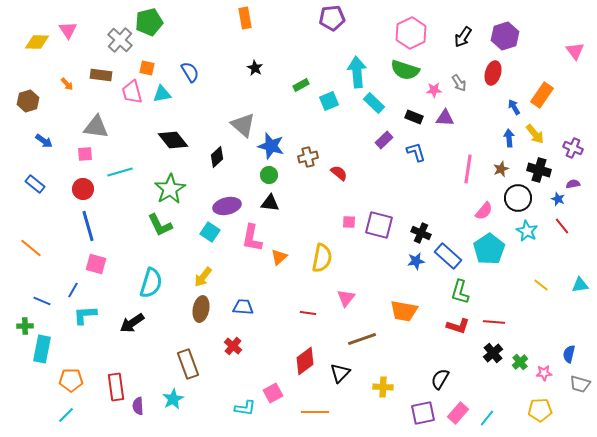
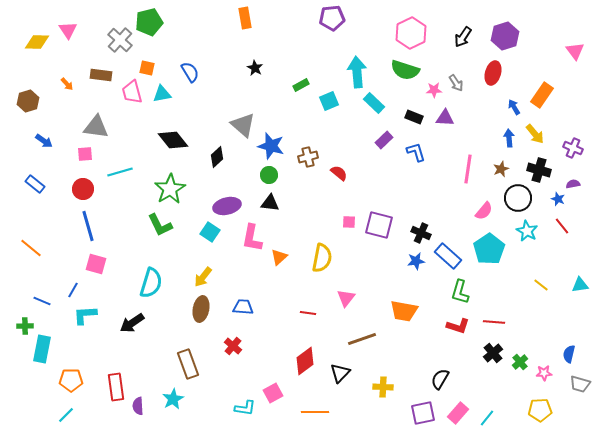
gray arrow at (459, 83): moved 3 px left
